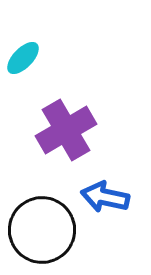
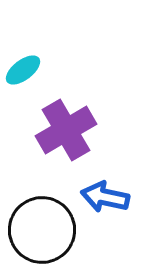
cyan ellipse: moved 12 px down; rotated 9 degrees clockwise
